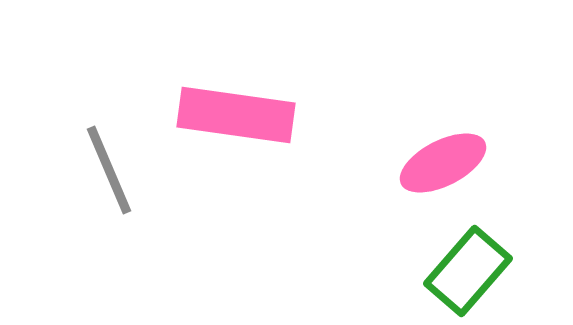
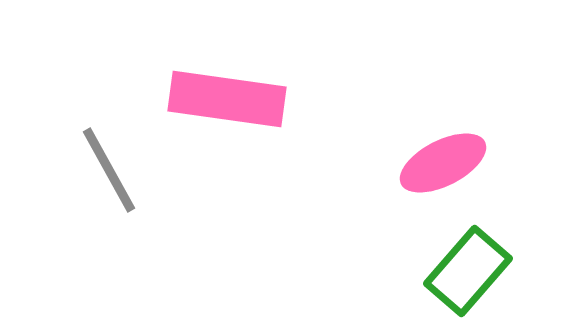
pink rectangle: moved 9 px left, 16 px up
gray line: rotated 6 degrees counterclockwise
